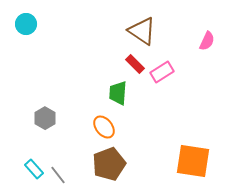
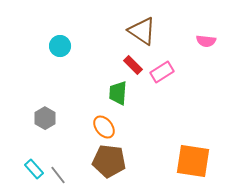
cyan circle: moved 34 px right, 22 px down
pink semicircle: moved 1 px left; rotated 72 degrees clockwise
red rectangle: moved 2 px left, 1 px down
brown pentagon: moved 3 px up; rotated 28 degrees clockwise
